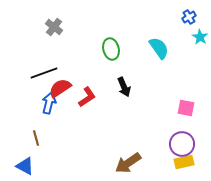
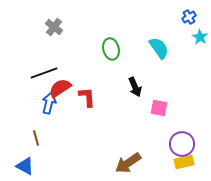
black arrow: moved 11 px right
red L-shape: rotated 60 degrees counterclockwise
pink square: moved 27 px left
